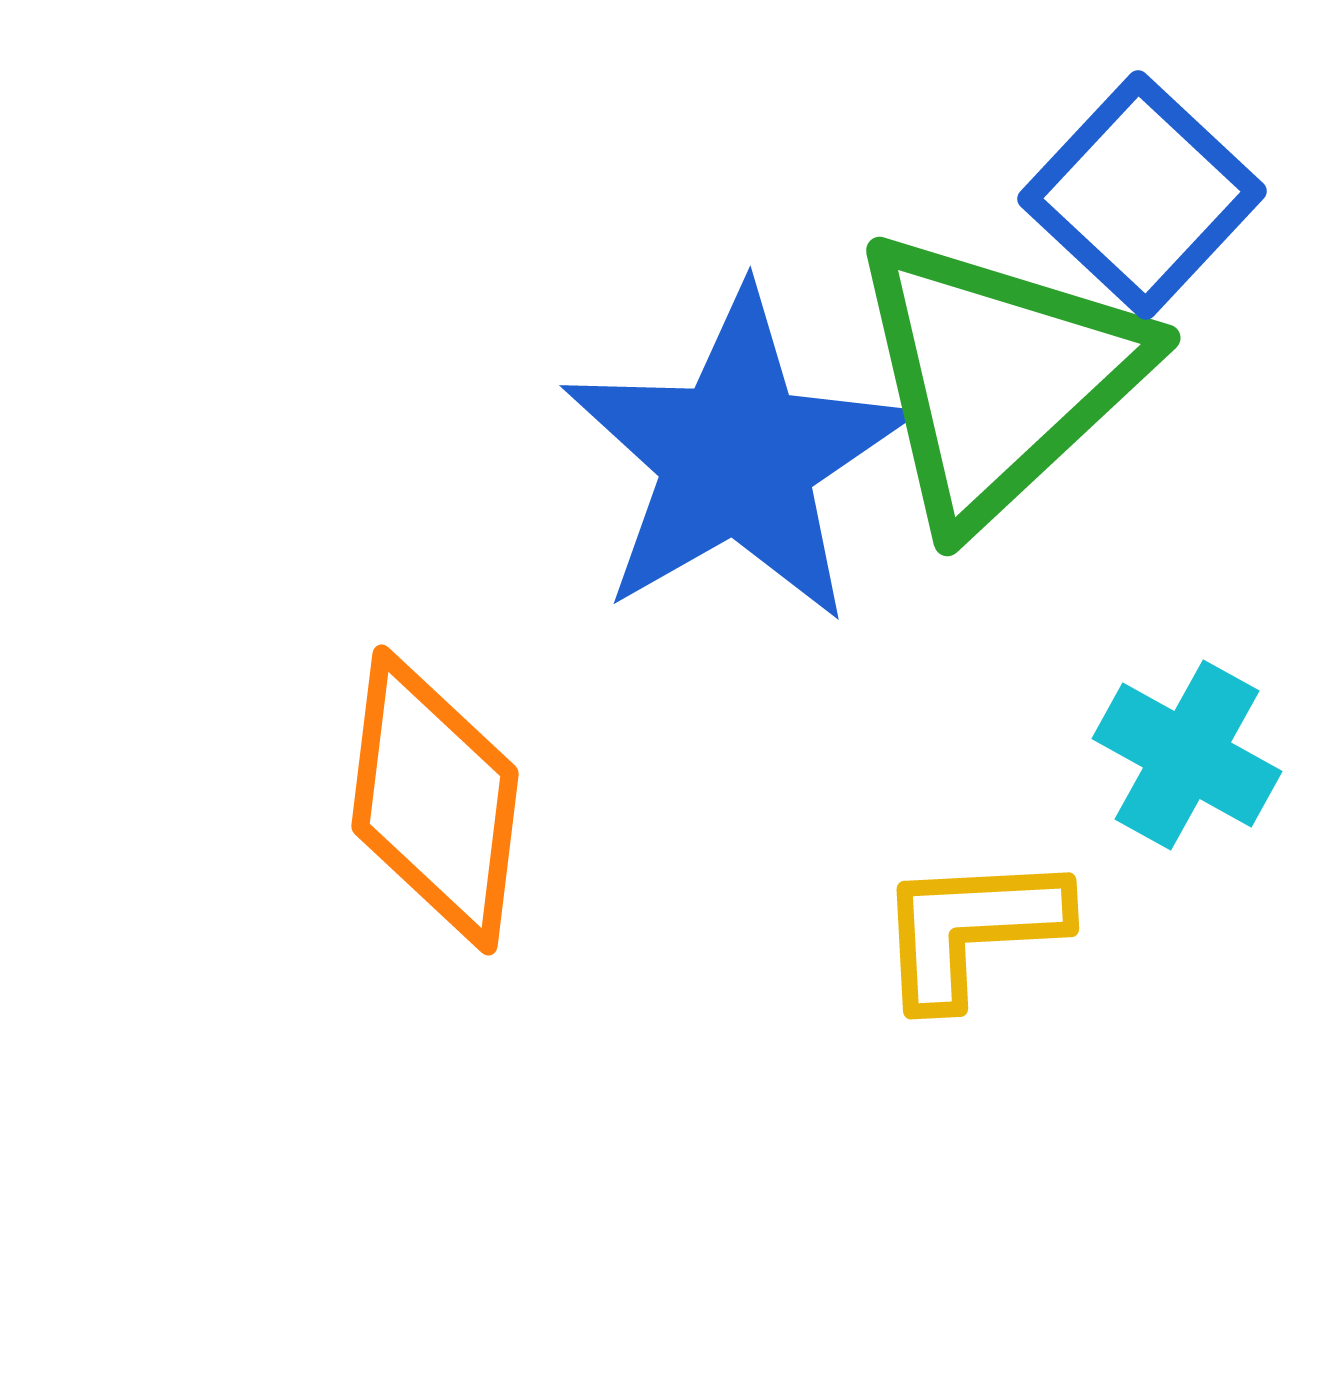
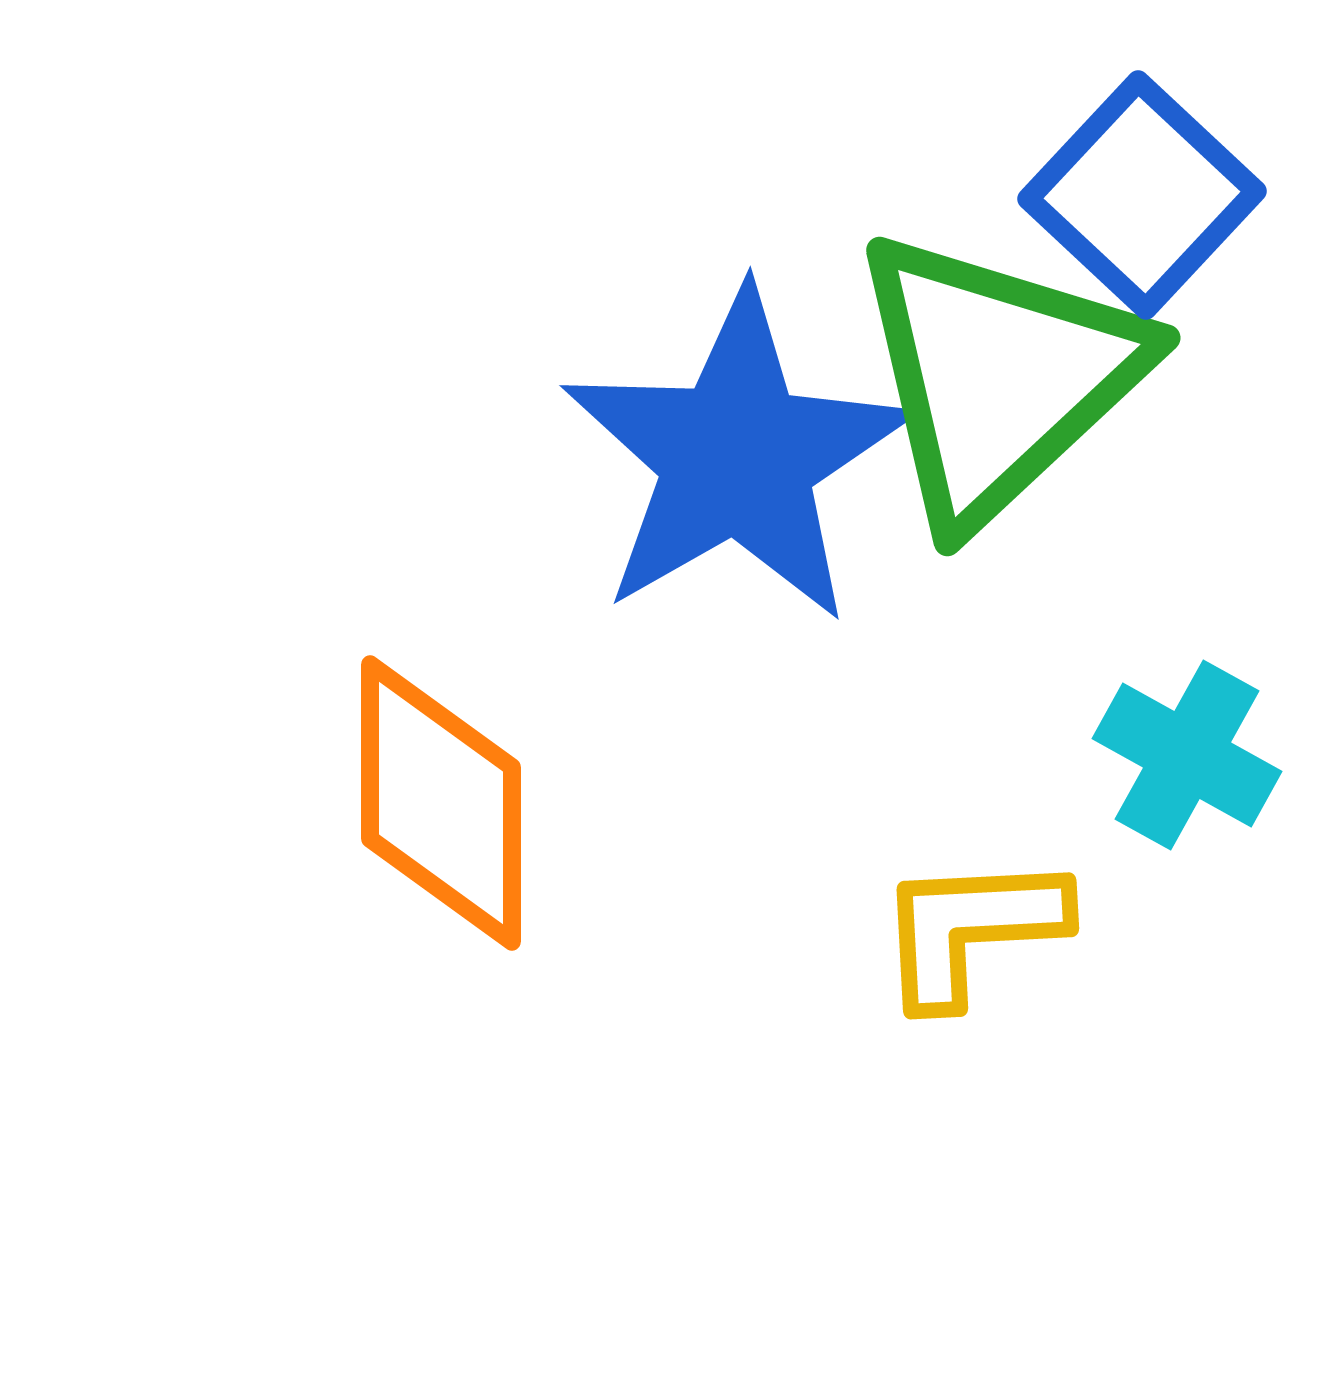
orange diamond: moved 6 px right, 3 px down; rotated 7 degrees counterclockwise
